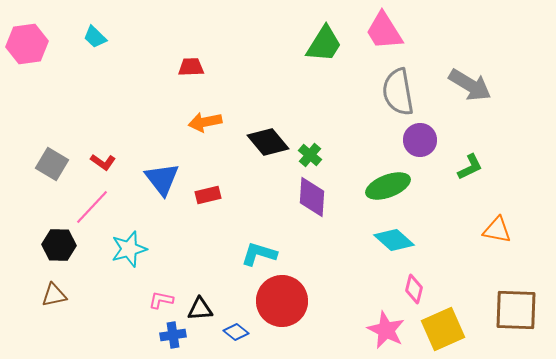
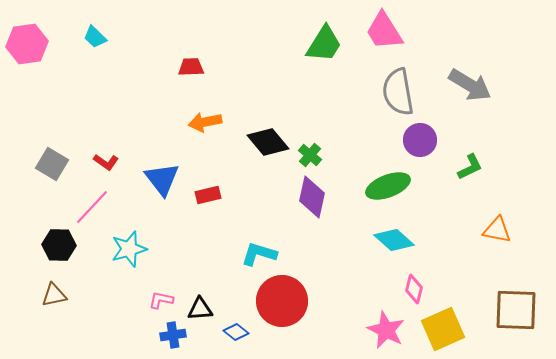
red L-shape: moved 3 px right
purple diamond: rotated 9 degrees clockwise
